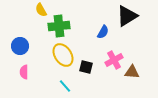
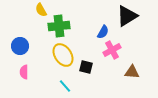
pink cross: moved 2 px left, 10 px up
